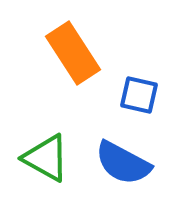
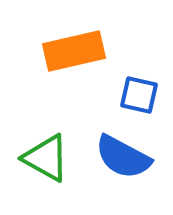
orange rectangle: moved 1 px right, 2 px up; rotated 70 degrees counterclockwise
blue semicircle: moved 6 px up
